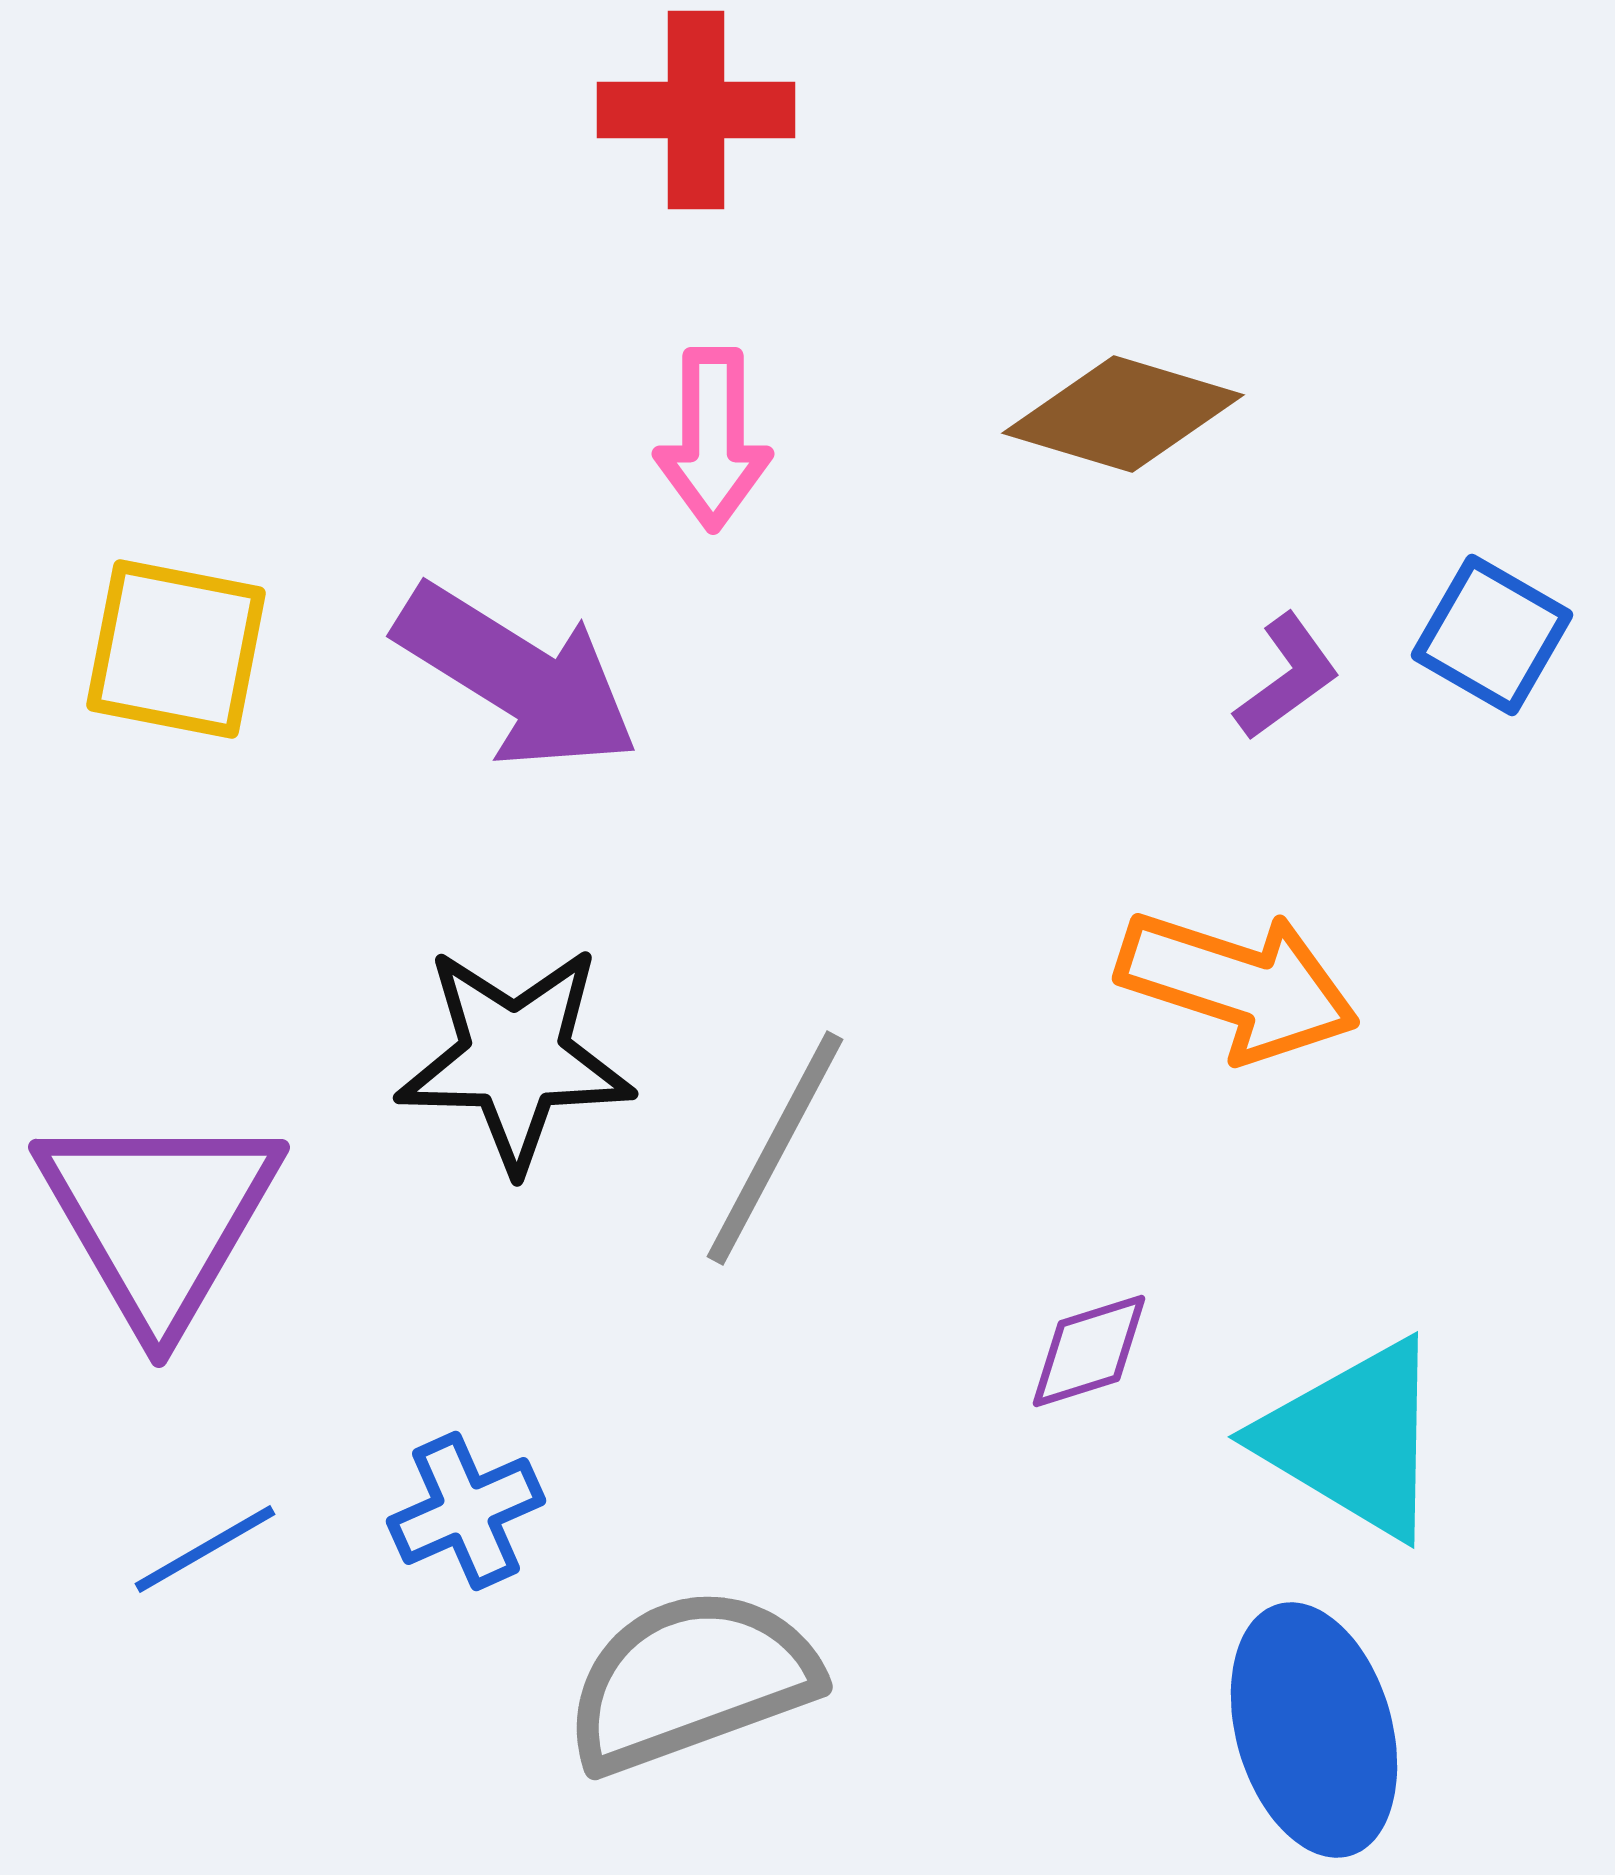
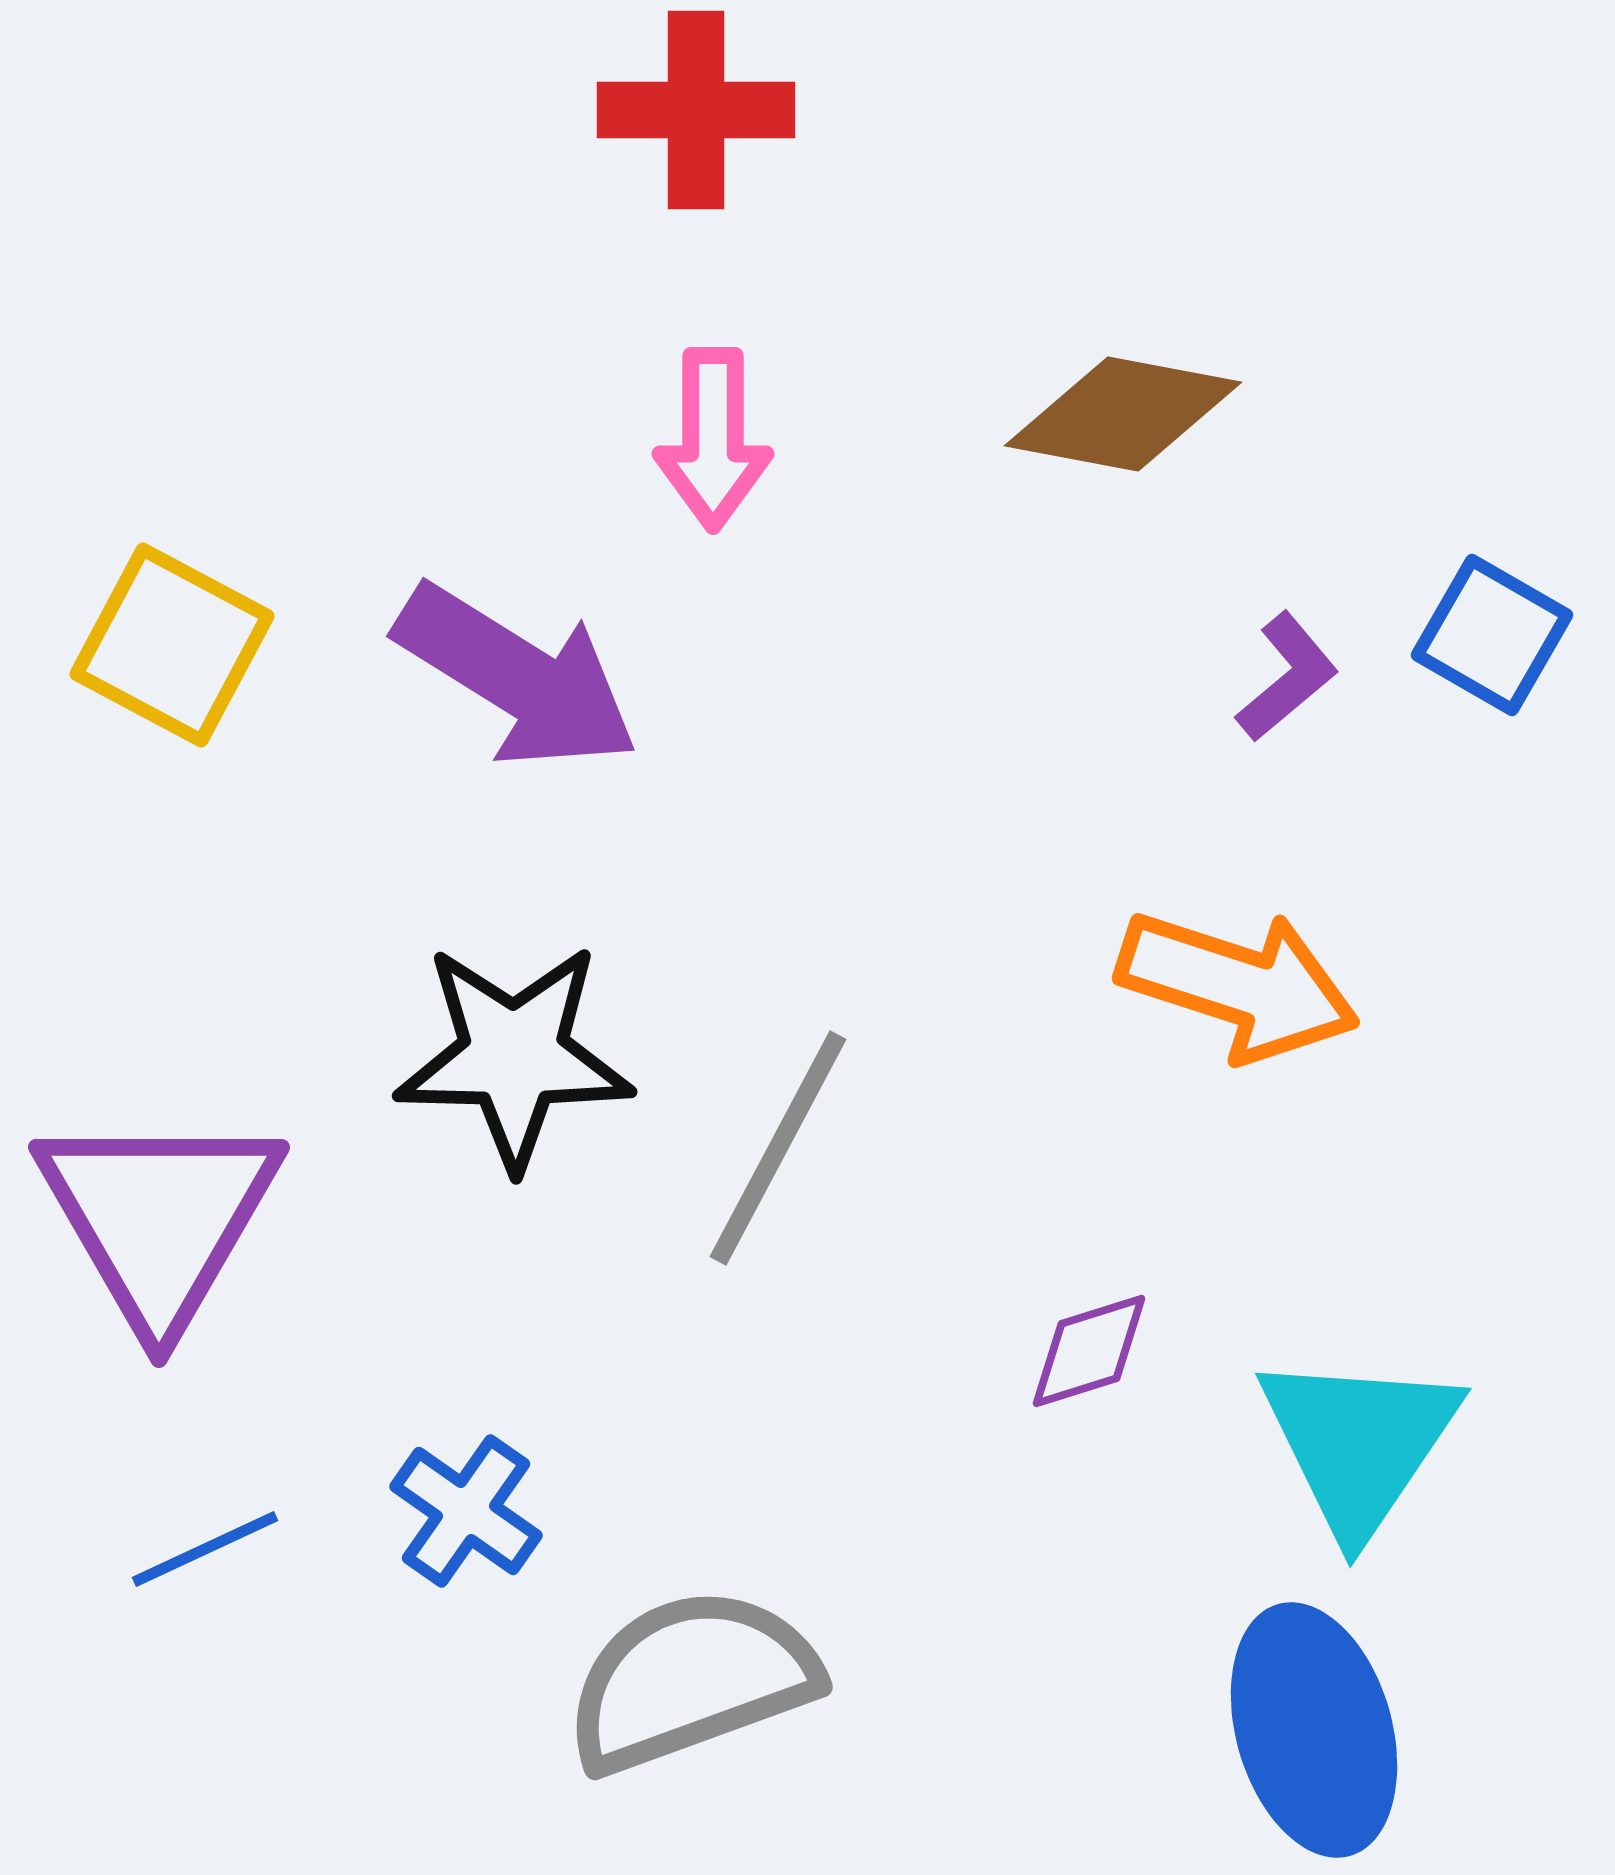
brown diamond: rotated 6 degrees counterclockwise
yellow square: moved 4 px left, 4 px up; rotated 17 degrees clockwise
purple L-shape: rotated 4 degrees counterclockwise
black star: moved 1 px left, 2 px up
gray line: moved 3 px right
cyan triangle: moved 6 px right, 4 px down; rotated 33 degrees clockwise
blue cross: rotated 31 degrees counterclockwise
blue line: rotated 5 degrees clockwise
